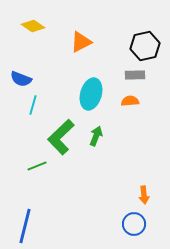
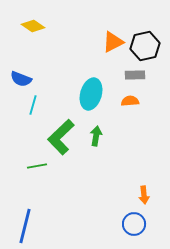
orange triangle: moved 32 px right
green arrow: rotated 12 degrees counterclockwise
green line: rotated 12 degrees clockwise
